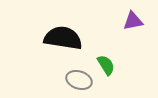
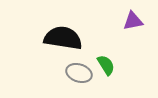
gray ellipse: moved 7 px up
